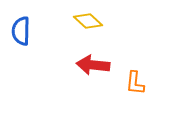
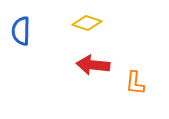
yellow diamond: moved 1 px left, 2 px down; rotated 24 degrees counterclockwise
